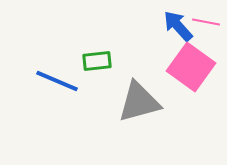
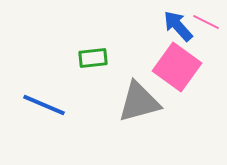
pink line: rotated 16 degrees clockwise
green rectangle: moved 4 px left, 3 px up
pink square: moved 14 px left
blue line: moved 13 px left, 24 px down
